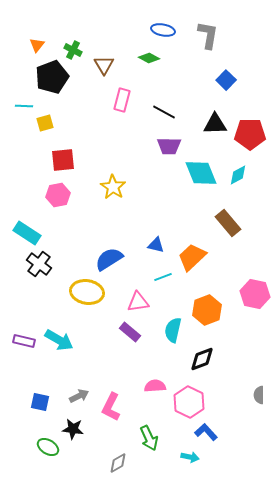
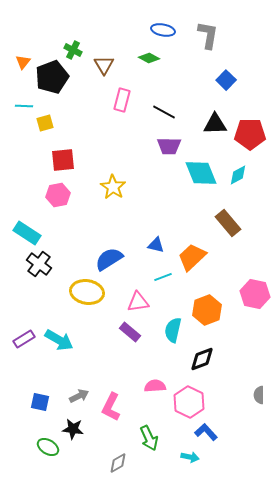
orange triangle at (37, 45): moved 14 px left, 17 px down
purple rectangle at (24, 341): moved 2 px up; rotated 45 degrees counterclockwise
